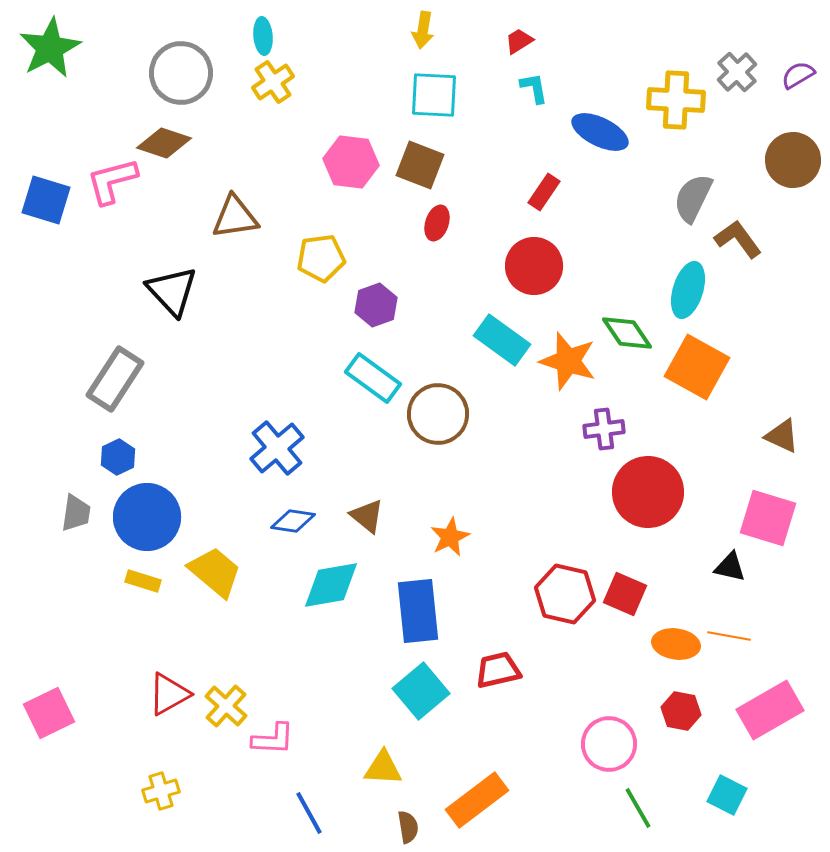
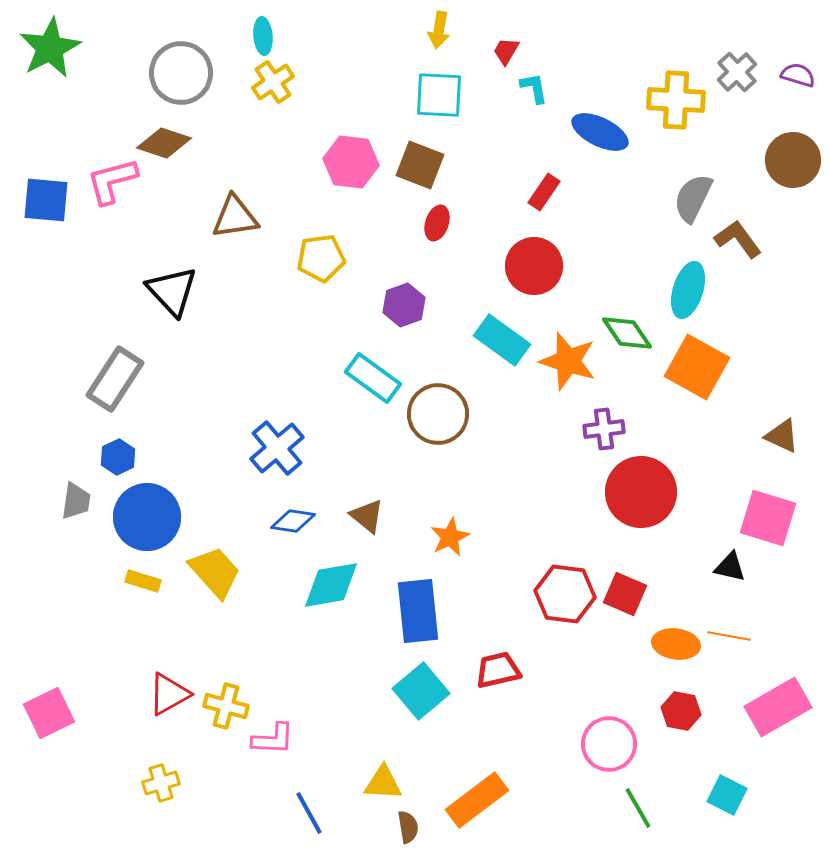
yellow arrow at (423, 30): moved 16 px right
red trapezoid at (519, 41): moved 13 px left, 10 px down; rotated 28 degrees counterclockwise
purple semicircle at (798, 75): rotated 48 degrees clockwise
cyan square at (434, 95): moved 5 px right
blue square at (46, 200): rotated 12 degrees counterclockwise
purple hexagon at (376, 305): moved 28 px right
red circle at (648, 492): moved 7 px left
gray trapezoid at (76, 513): moved 12 px up
yellow trapezoid at (215, 572): rotated 8 degrees clockwise
red hexagon at (565, 594): rotated 6 degrees counterclockwise
yellow cross at (226, 706): rotated 27 degrees counterclockwise
pink rectangle at (770, 710): moved 8 px right, 3 px up
yellow triangle at (383, 768): moved 15 px down
yellow cross at (161, 791): moved 8 px up
